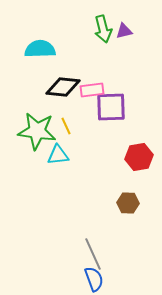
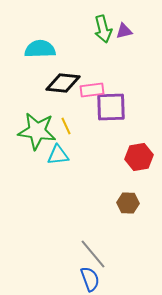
black diamond: moved 4 px up
gray line: rotated 16 degrees counterclockwise
blue semicircle: moved 4 px left
